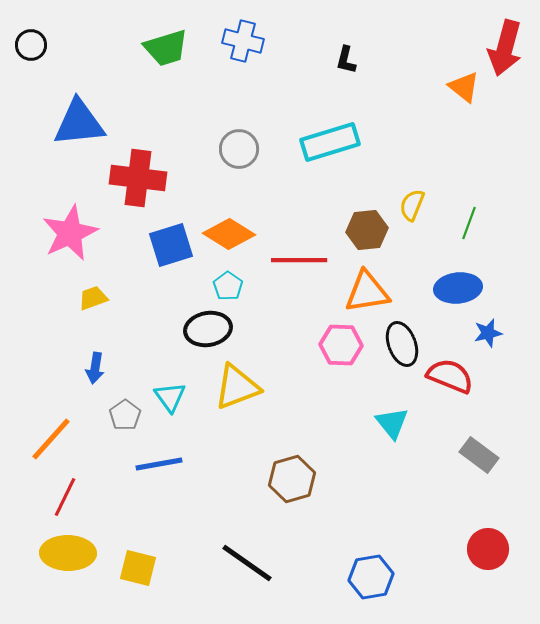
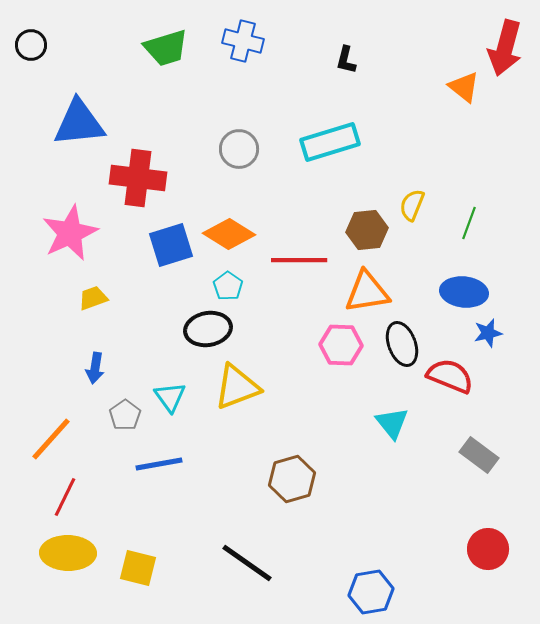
blue ellipse at (458, 288): moved 6 px right, 4 px down; rotated 12 degrees clockwise
blue hexagon at (371, 577): moved 15 px down
